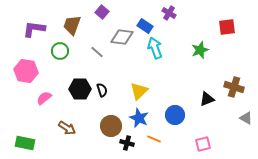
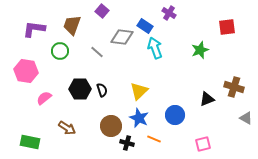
purple square: moved 1 px up
green rectangle: moved 5 px right, 1 px up
